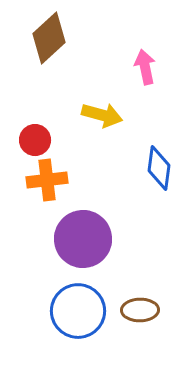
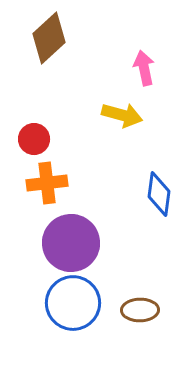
pink arrow: moved 1 px left, 1 px down
yellow arrow: moved 20 px right
red circle: moved 1 px left, 1 px up
blue diamond: moved 26 px down
orange cross: moved 3 px down
purple circle: moved 12 px left, 4 px down
blue circle: moved 5 px left, 8 px up
